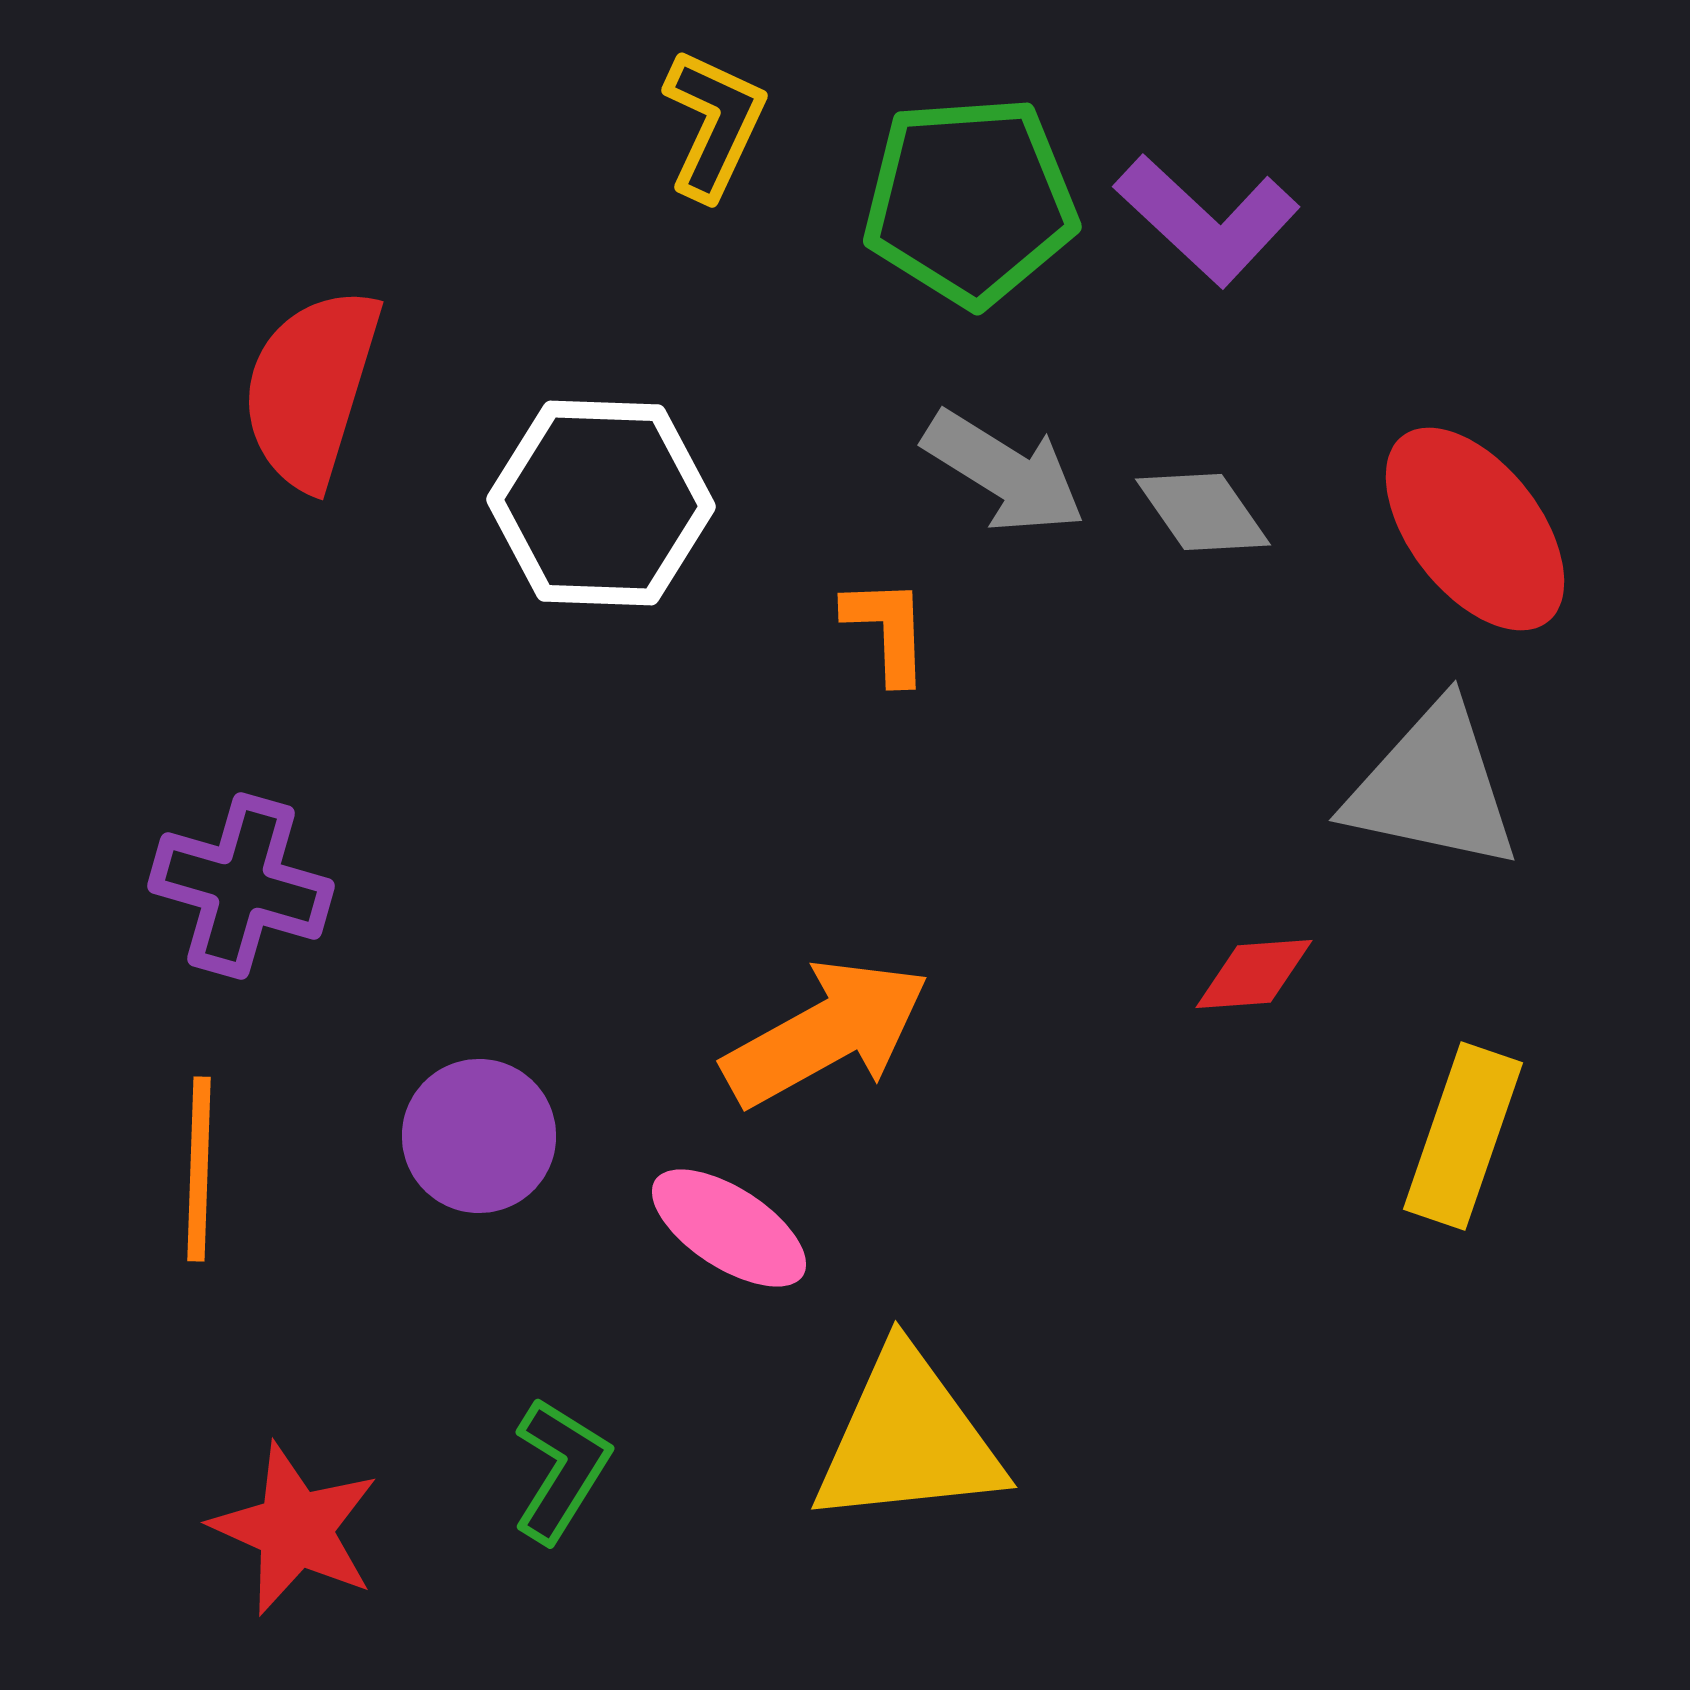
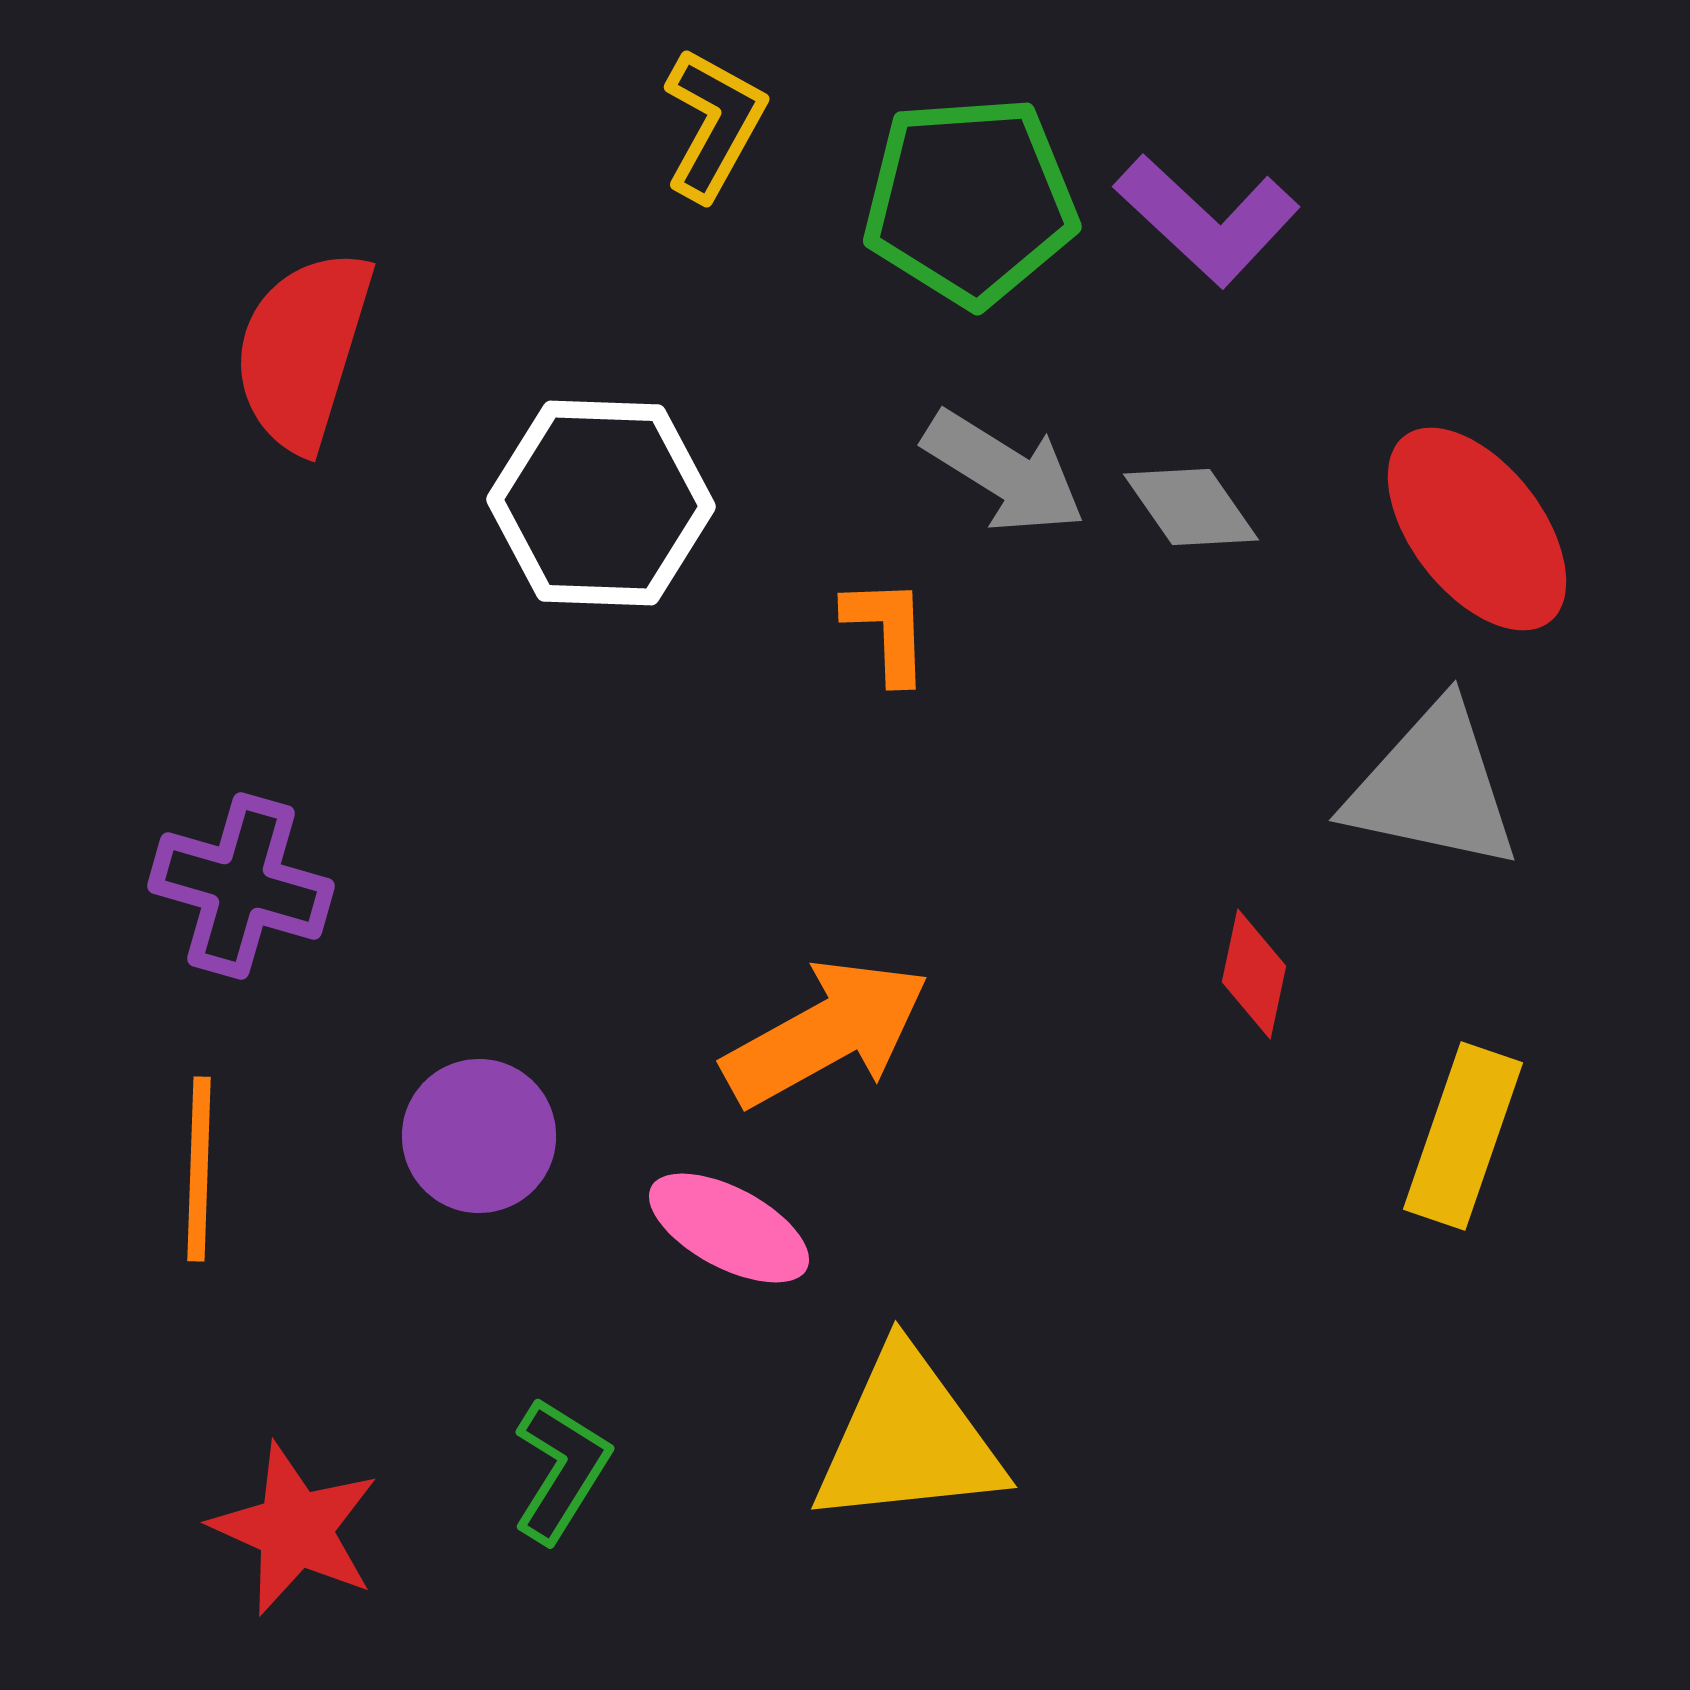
yellow L-shape: rotated 4 degrees clockwise
red semicircle: moved 8 px left, 38 px up
gray diamond: moved 12 px left, 5 px up
red ellipse: moved 2 px right
red diamond: rotated 74 degrees counterclockwise
pink ellipse: rotated 5 degrees counterclockwise
